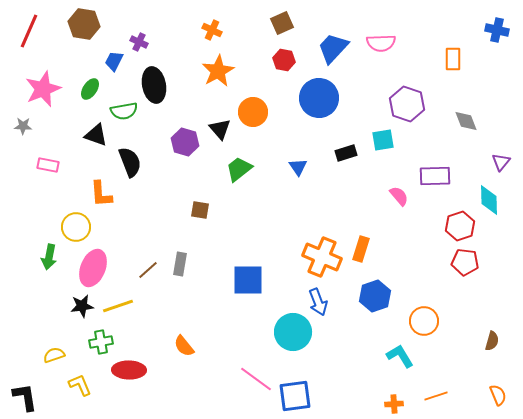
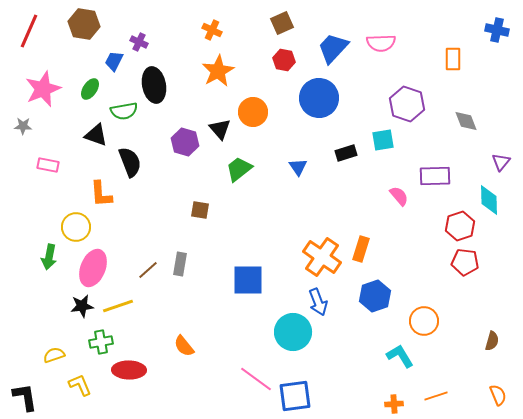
orange cross at (322, 257): rotated 12 degrees clockwise
